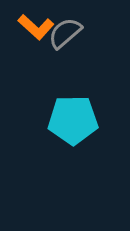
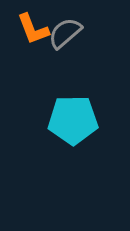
orange L-shape: moved 3 px left, 2 px down; rotated 27 degrees clockwise
